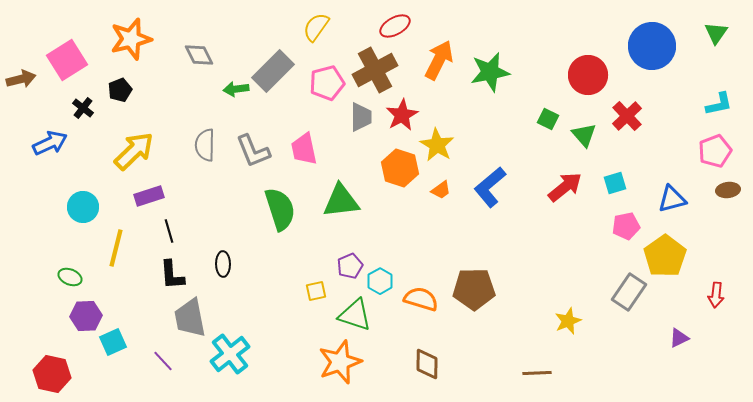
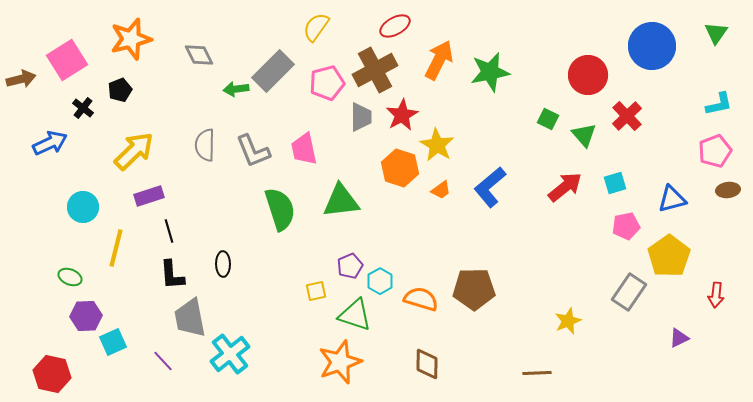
yellow pentagon at (665, 256): moved 4 px right
